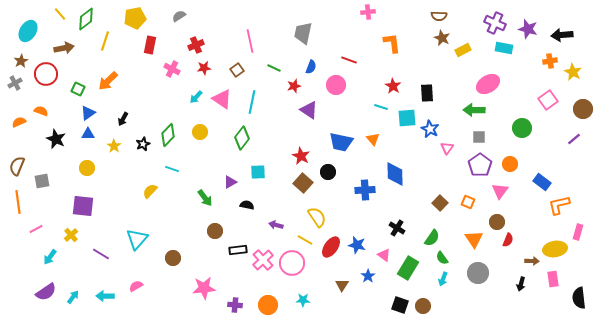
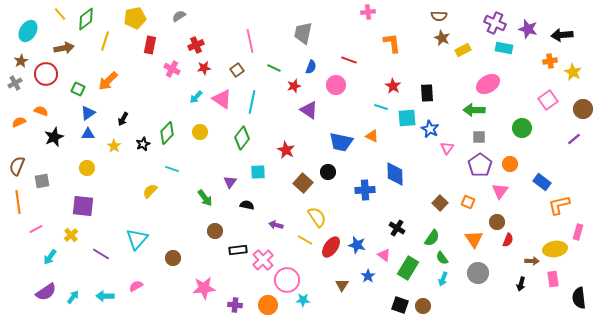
green diamond at (168, 135): moved 1 px left, 2 px up
black star at (56, 139): moved 2 px left, 2 px up; rotated 24 degrees clockwise
orange triangle at (373, 139): moved 1 px left, 3 px up; rotated 24 degrees counterclockwise
red star at (301, 156): moved 15 px left, 6 px up
purple triangle at (230, 182): rotated 24 degrees counterclockwise
pink circle at (292, 263): moved 5 px left, 17 px down
